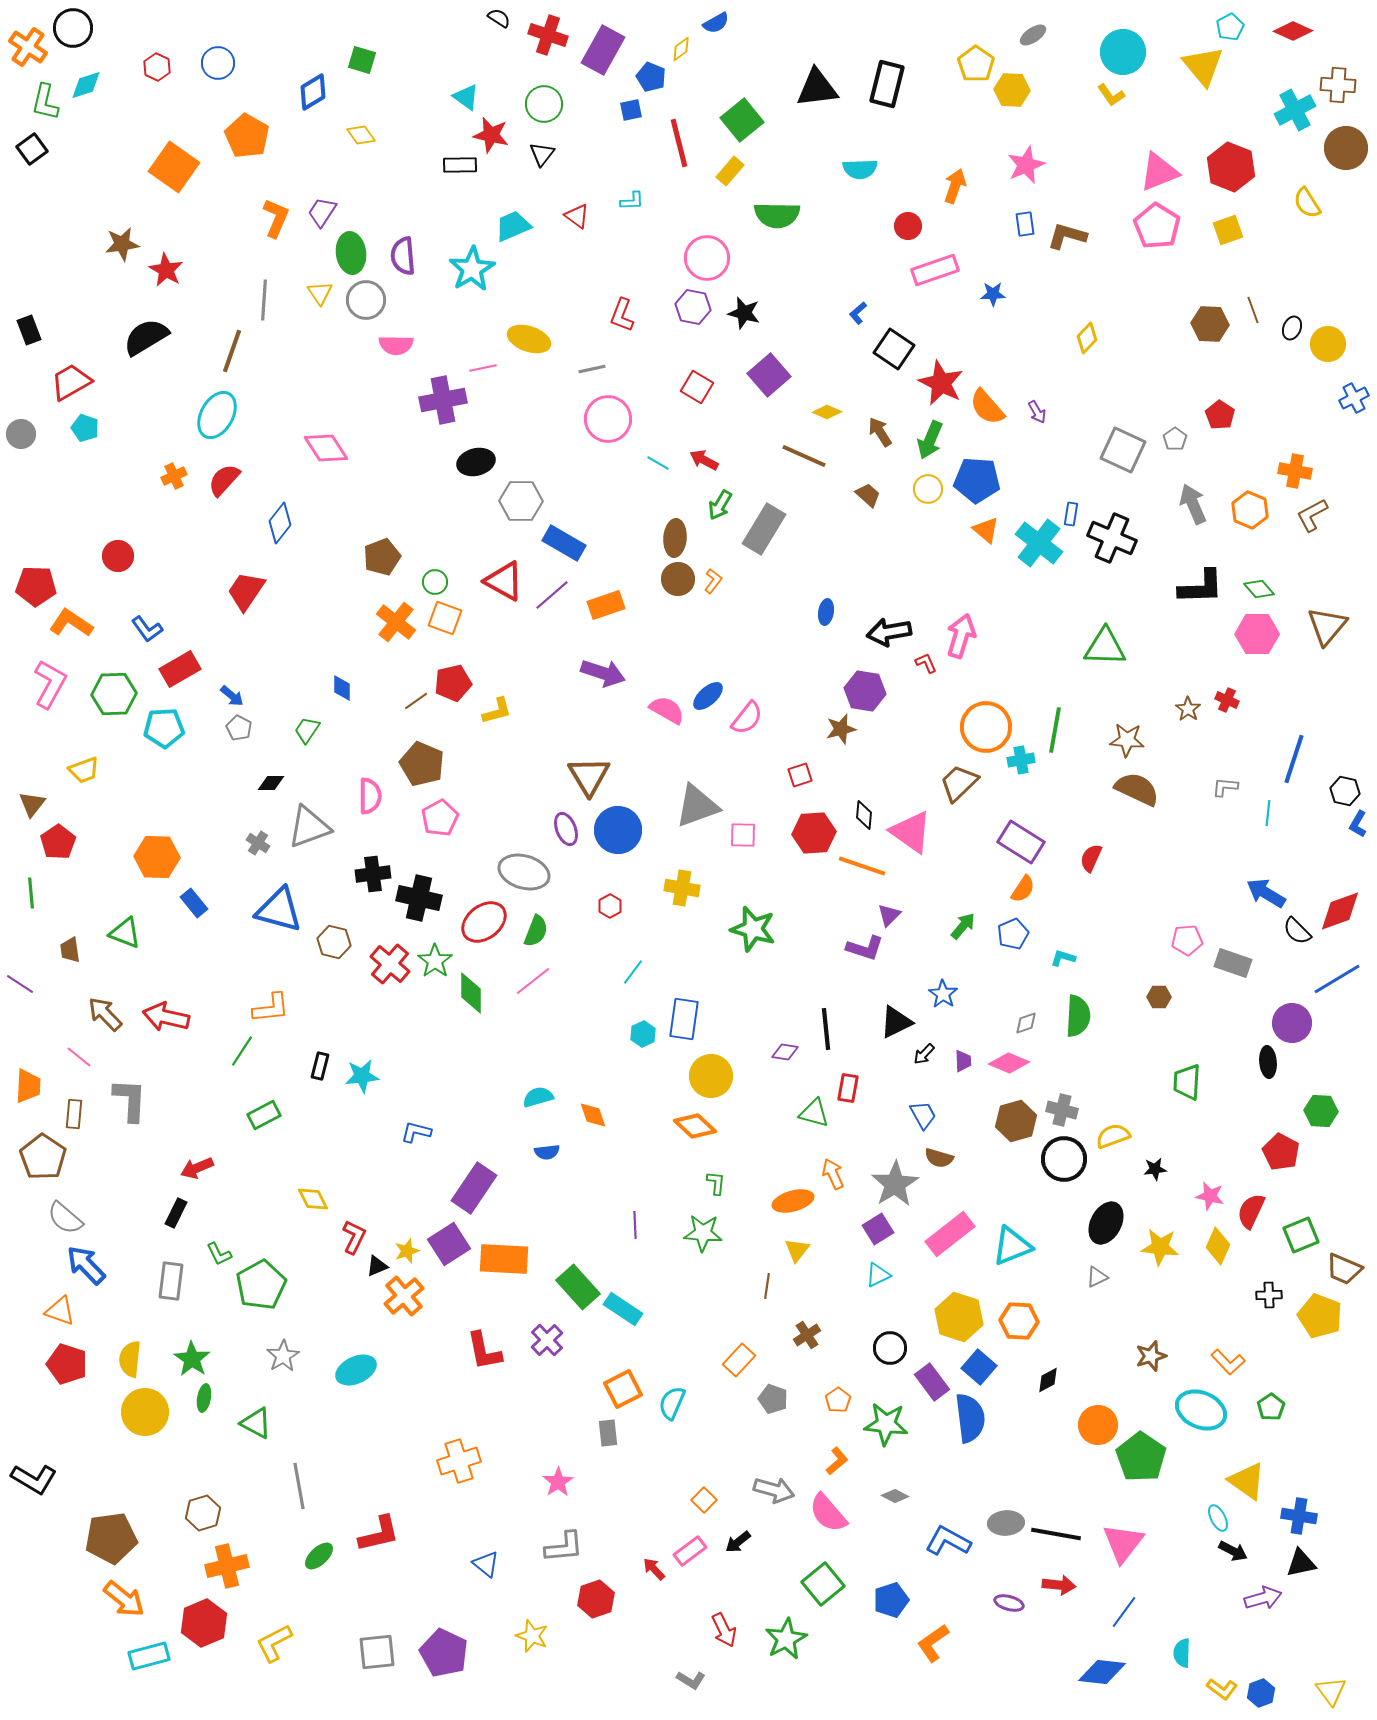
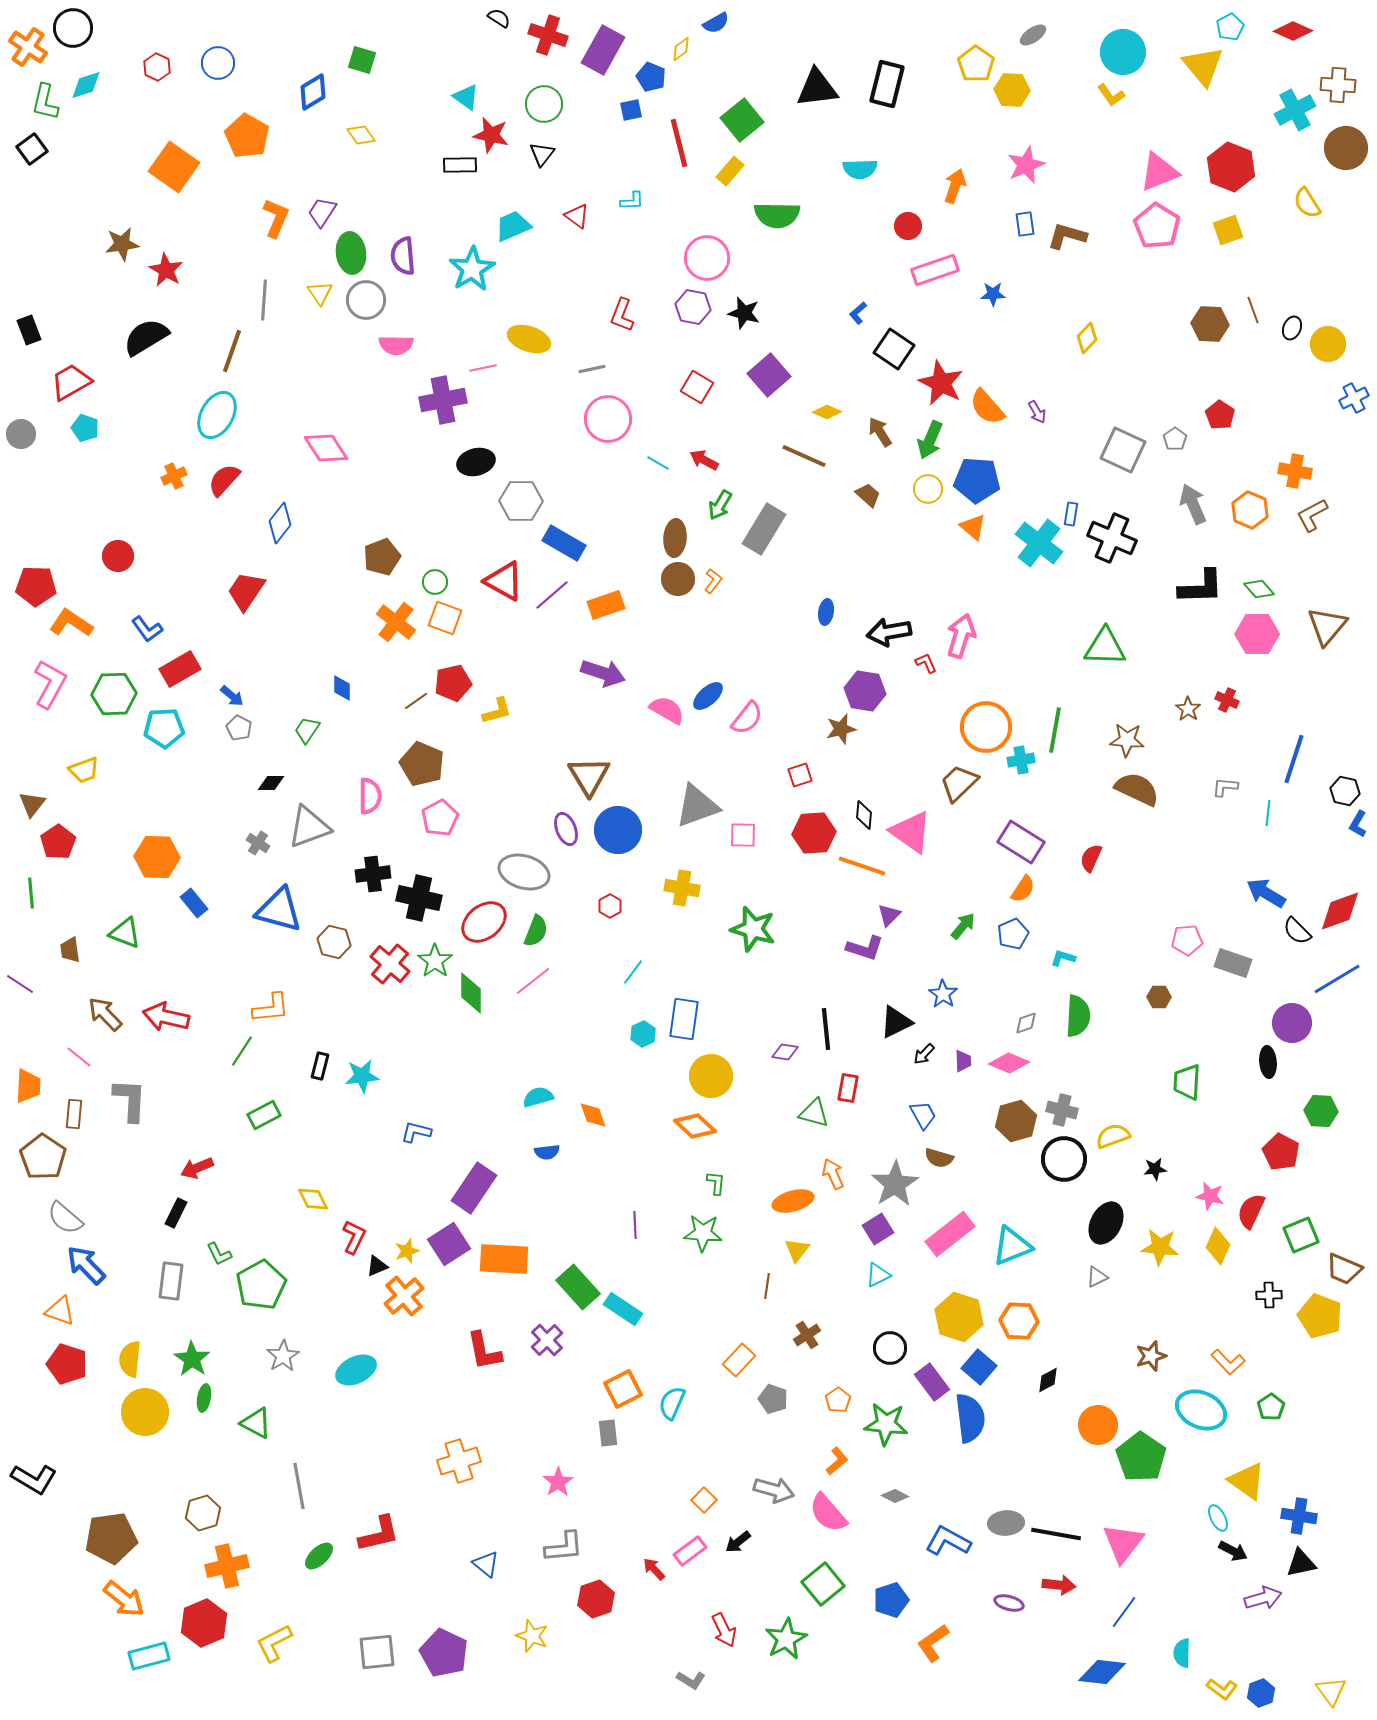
orange triangle at (986, 530): moved 13 px left, 3 px up
